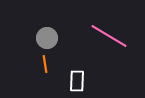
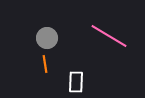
white rectangle: moved 1 px left, 1 px down
